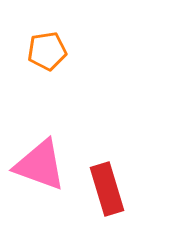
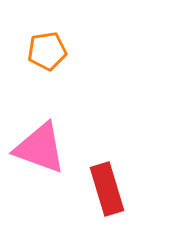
pink triangle: moved 17 px up
